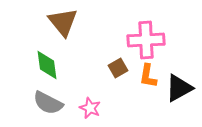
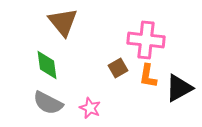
pink cross: rotated 9 degrees clockwise
